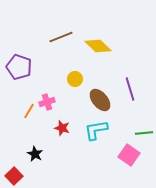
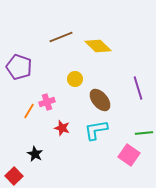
purple line: moved 8 px right, 1 px up
